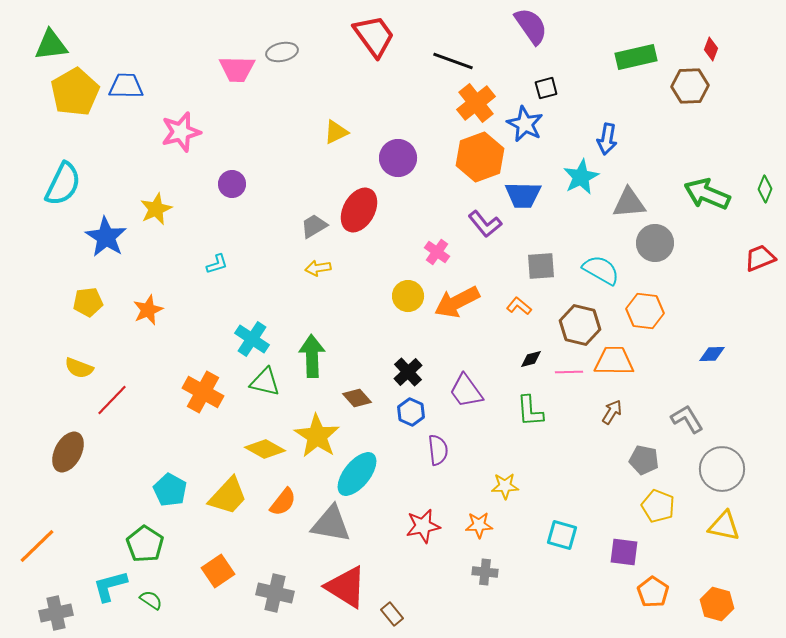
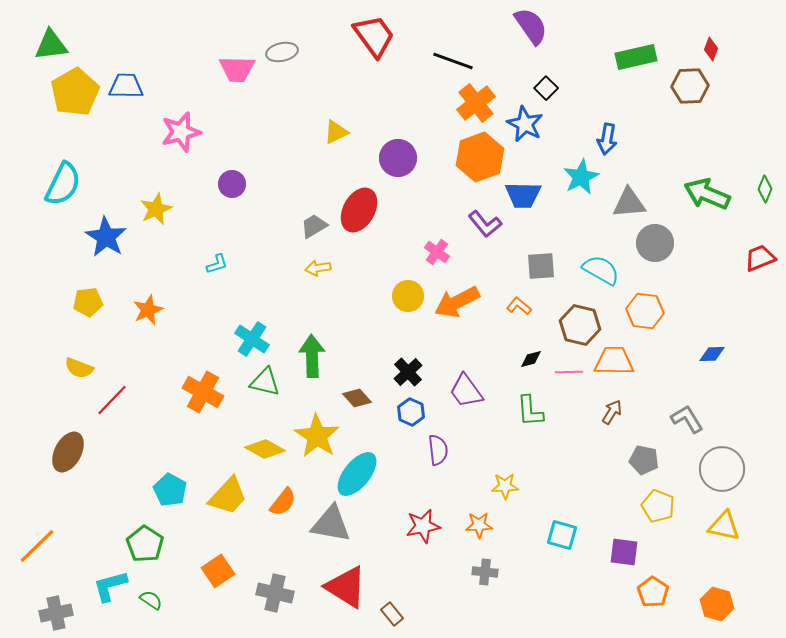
black square at (546, 88): rotated 30 degrees counterclockwise
